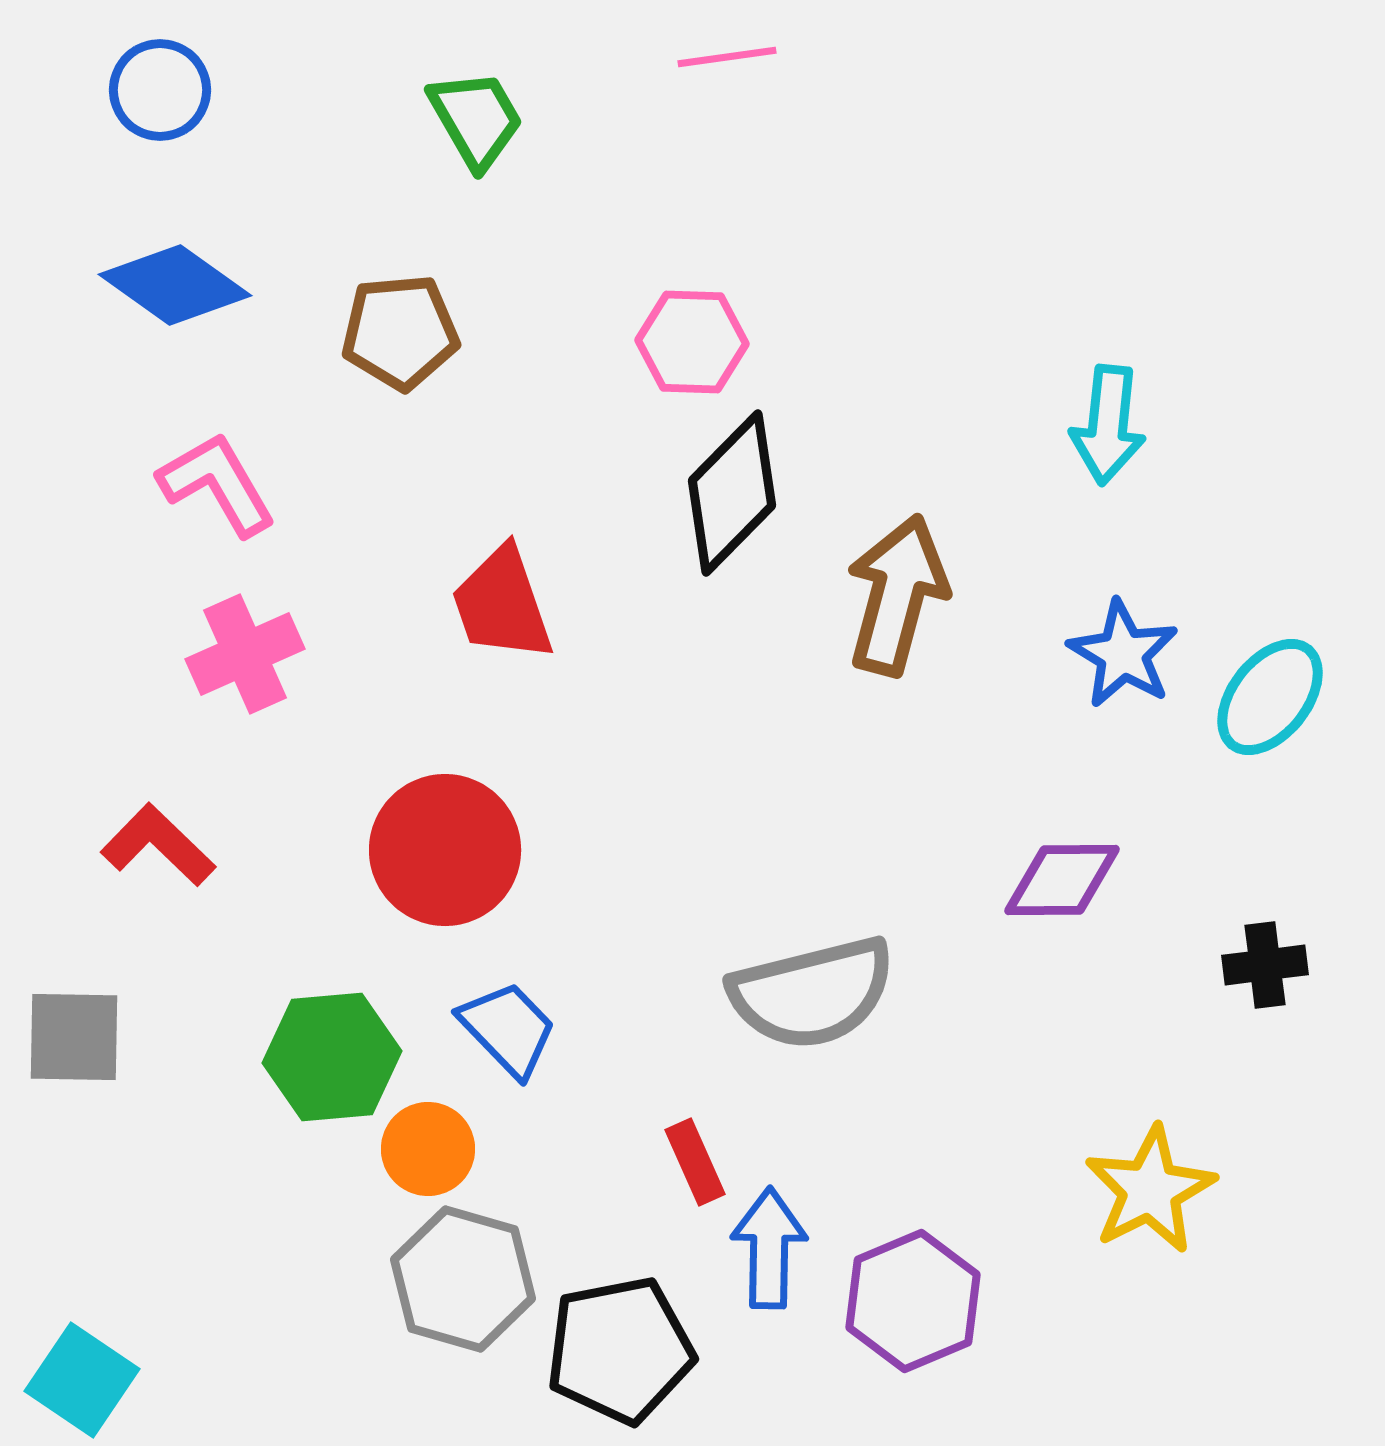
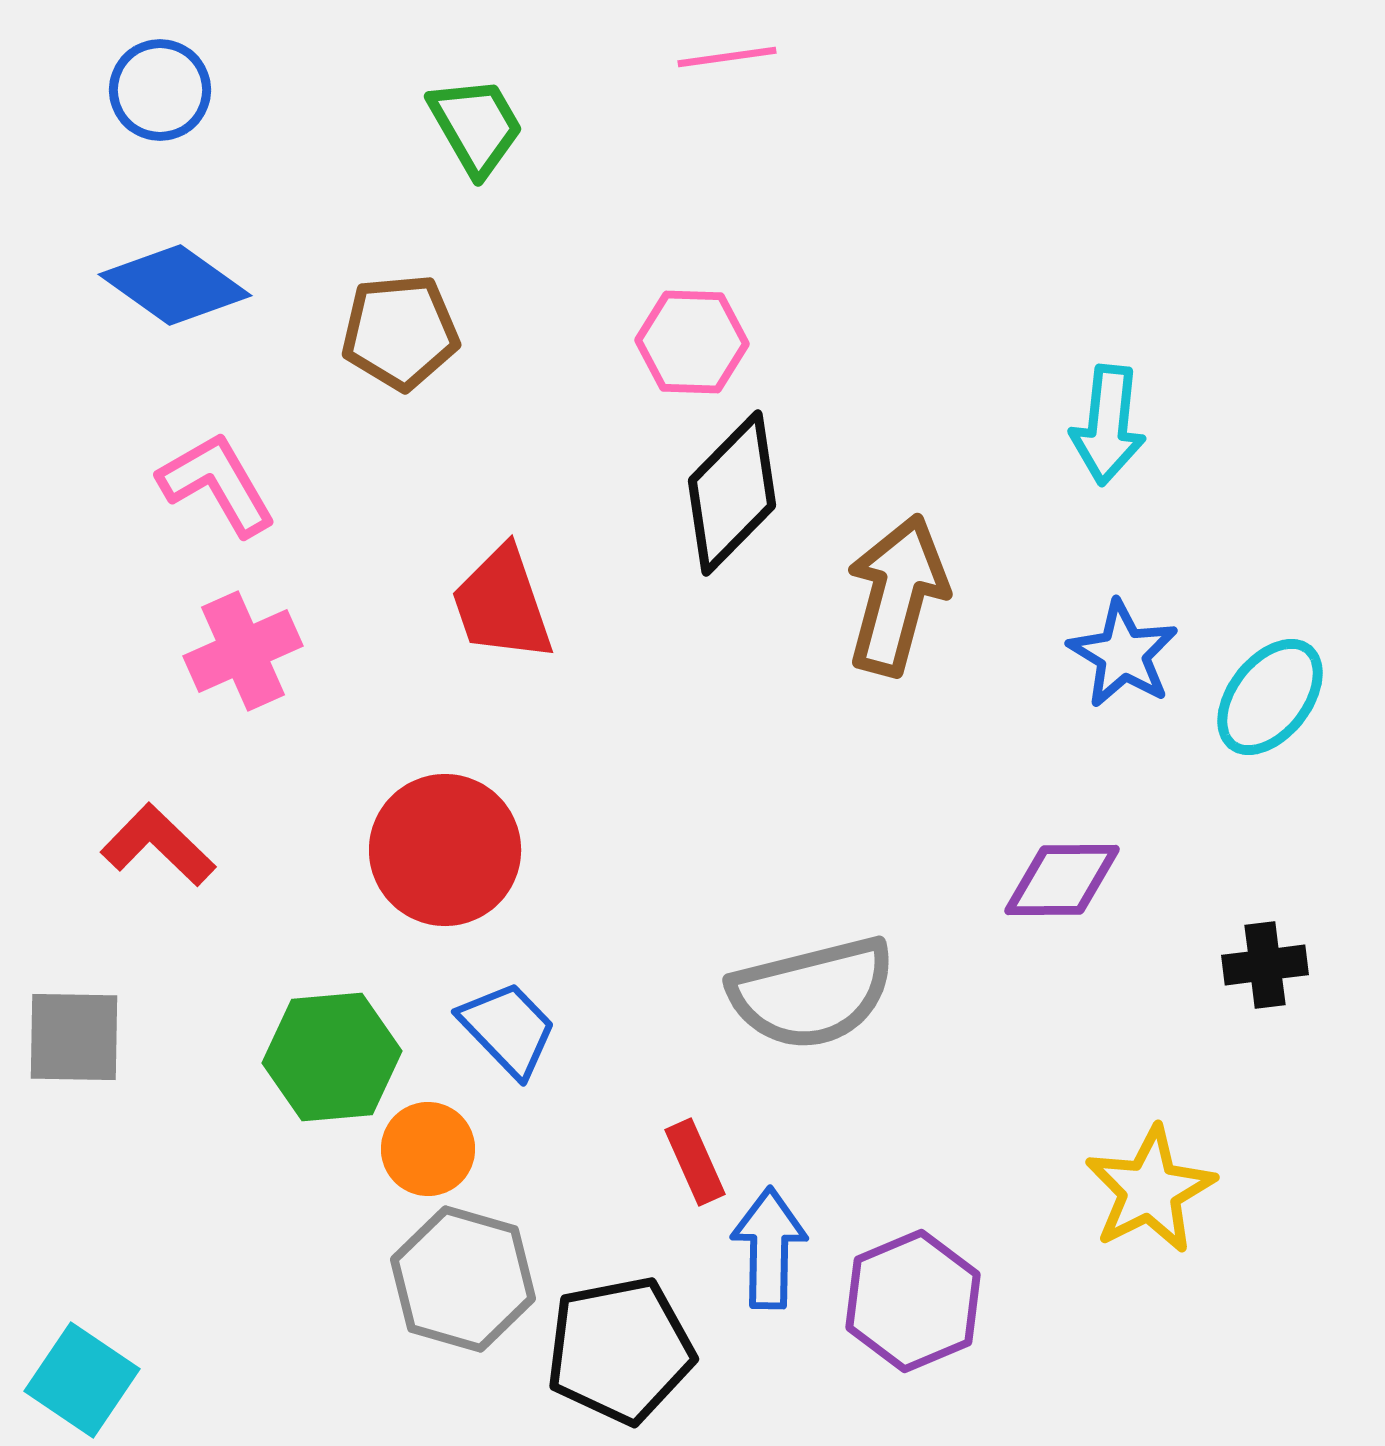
green trapezoid: moved 7 px down
pink cross: moved 2 px left, 3 px up
